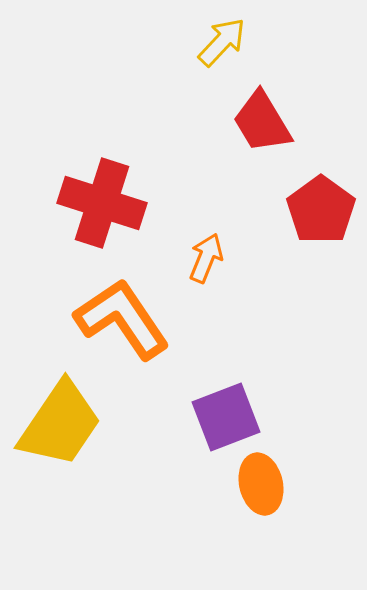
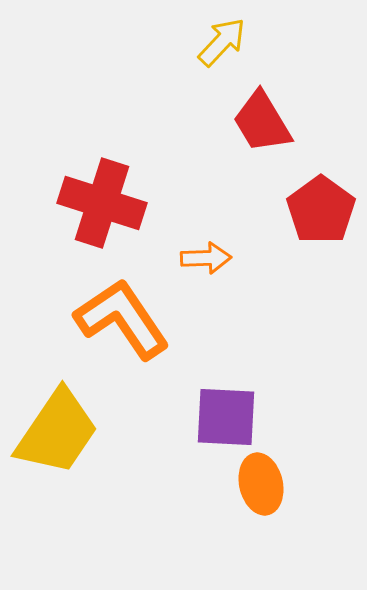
orange arrow: rotated 66 degrees clockwise
purple square: rotated 24 degrees clockwise
yellow trapezoid: moved 3 px left, 8 px down
